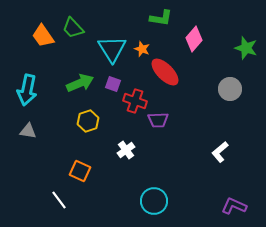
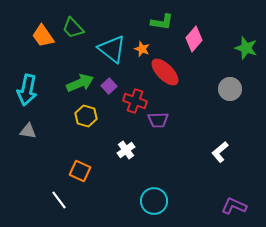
green L-shape: moved 1 px right, 4 px down
cyan triangle: rotated 20 degrees counterclockwise
purple square: moved 4 px left, 2 px down; rotated 28 degrees clockwise
yellow hexagon: moved 2 px left, 5 px up; rotated 25 degrees counterclockwise
